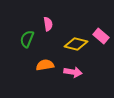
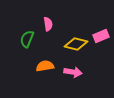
pink rectangle: rotated 63 degrees counterclockwise
orange semicircle: moved 1 px down
